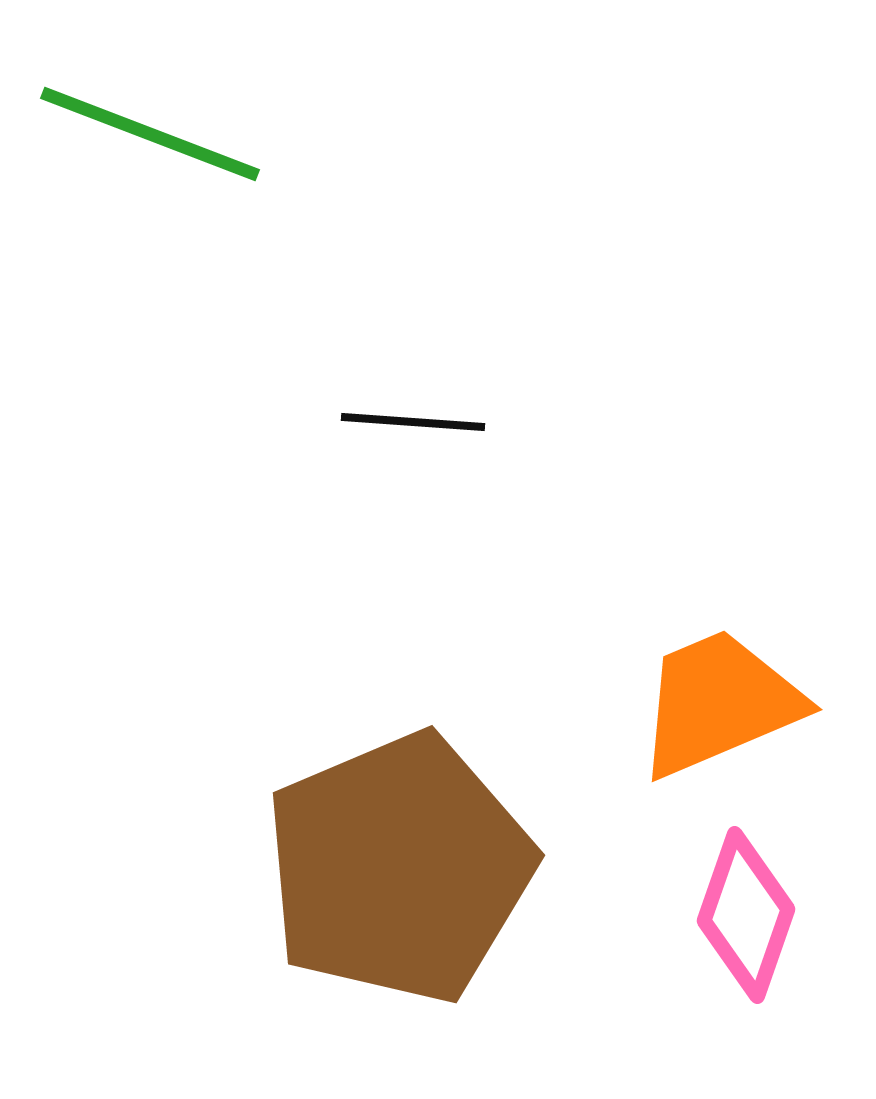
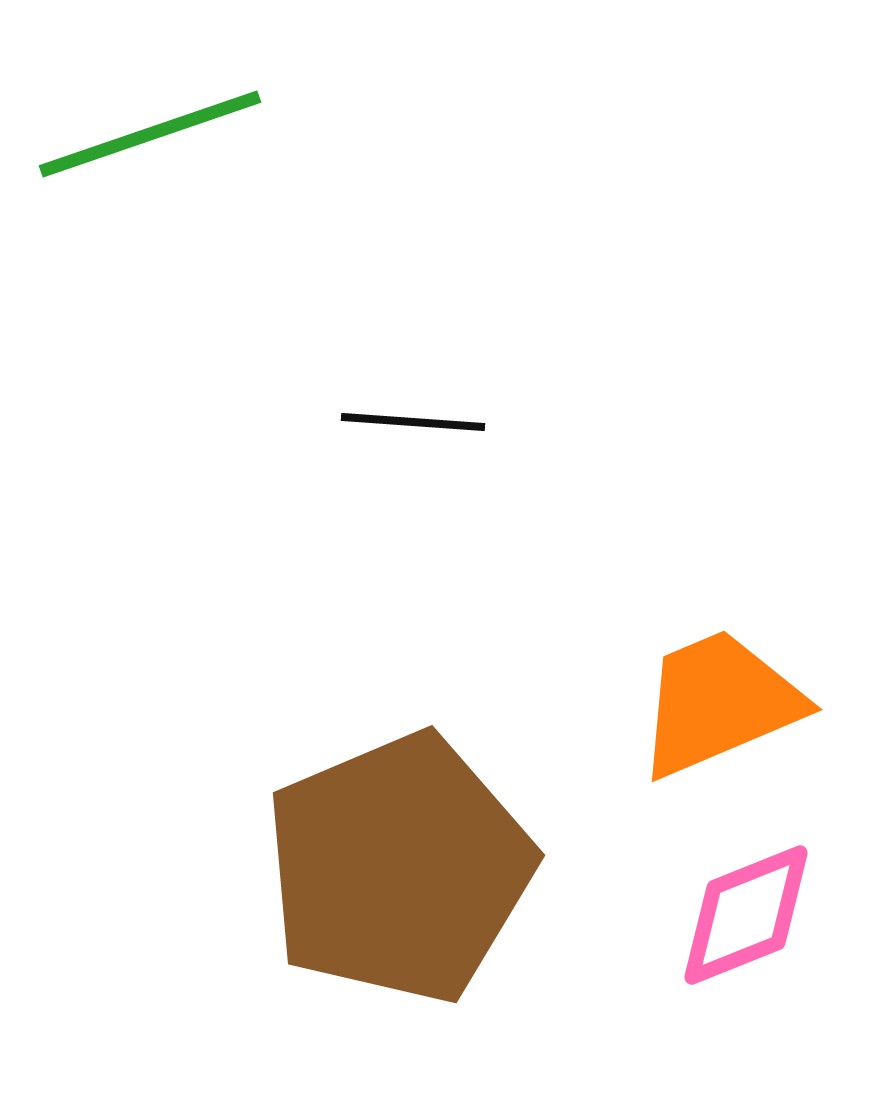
green line: rotated 40 degrees counterclockwise
pink diamond: rotated 49 degrees clockwise
